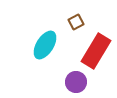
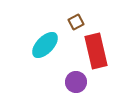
cyan ellipse: rotated 12 degrees clockwise
red rectangle: rotated 44 degrees counterclockwise
